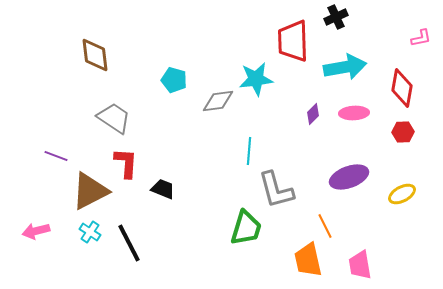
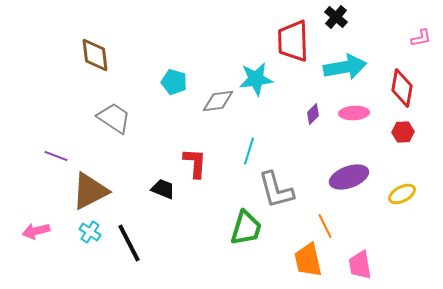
black cross: rotated 25 degrees counterclockwise
cyan pentagon: moved 2 px down
cyan line: rotated 12 degrees clockwise
red L-shape: moved 69 px right
